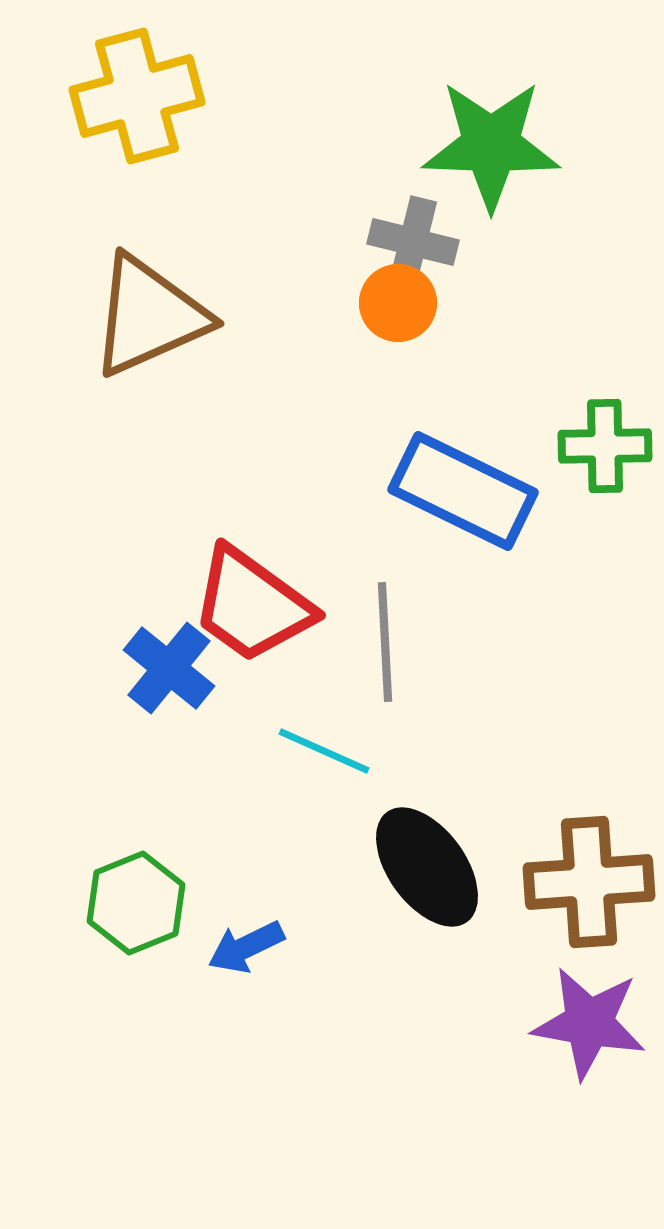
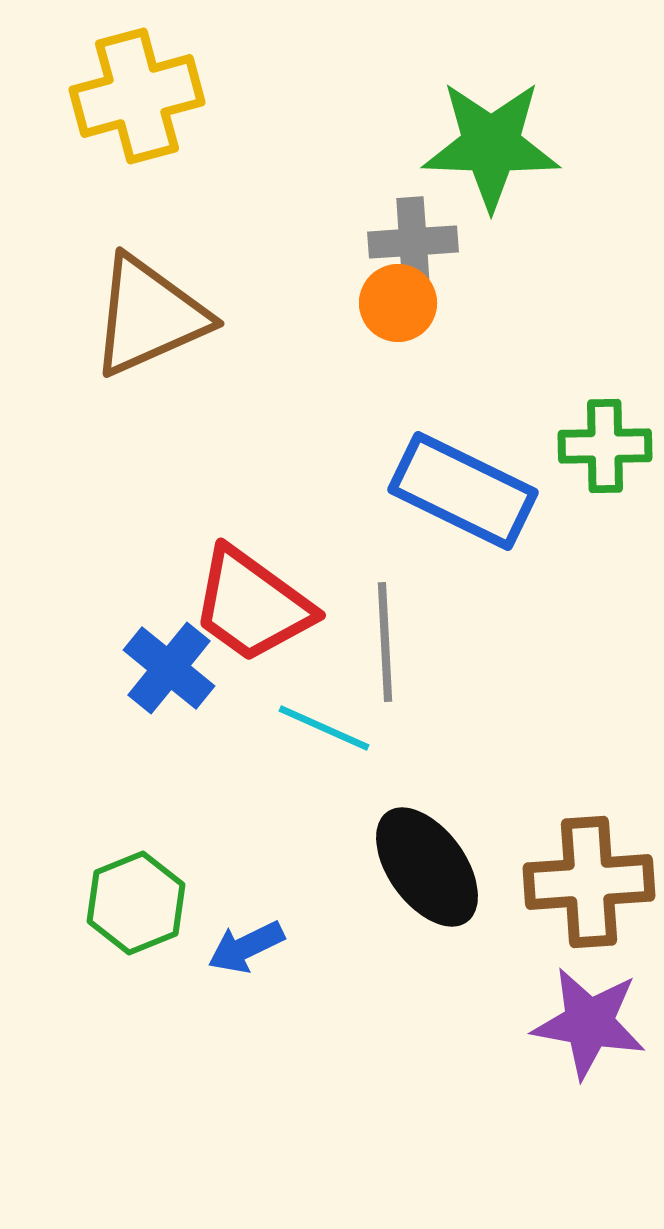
gray cross: rotated 18 degrees counterclockwise
cyan line: moved 23 px up
